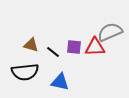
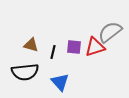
gray semicircle: rotated 15 degrees counterclockwise
red triangle: rotated 15 degrees counterclockwise
black line: rotated 64 degrees clockwise
blue triangle: rotated 36 degrees clockwise
